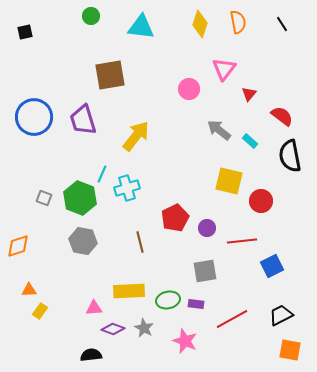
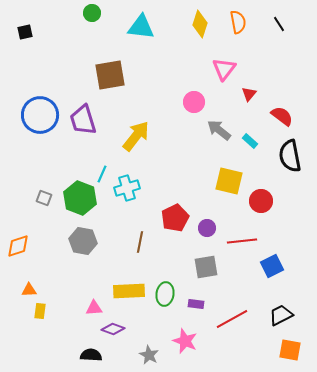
green circle at (91, 16): moved 1 px right, 3 px up
black line at (282, 24): moved 3 px left
pink circle at (189, 89): moved 5 px right, 13 px down
blue circle at (34, 117): moved 6 px right, 2 px up
brown line at (140, 242): rotated 25 degrees clockwise
gray square at (205, 271): moved 1 px right, 4 px up
green ellipse at (168, 300): moved 3 px left, 6 px up; rotated 70 degrees counterclockwise
yellow rectangle at (40, 311): rotated 28 degrees counterclockwise
gray star at (144, 328): moved 5 px right, 27 px down
black semicircle at (91, 355): rotated 10 degrees clockwise
